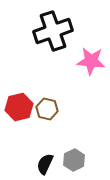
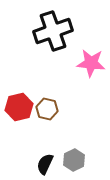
pink star: moved 2 px down
